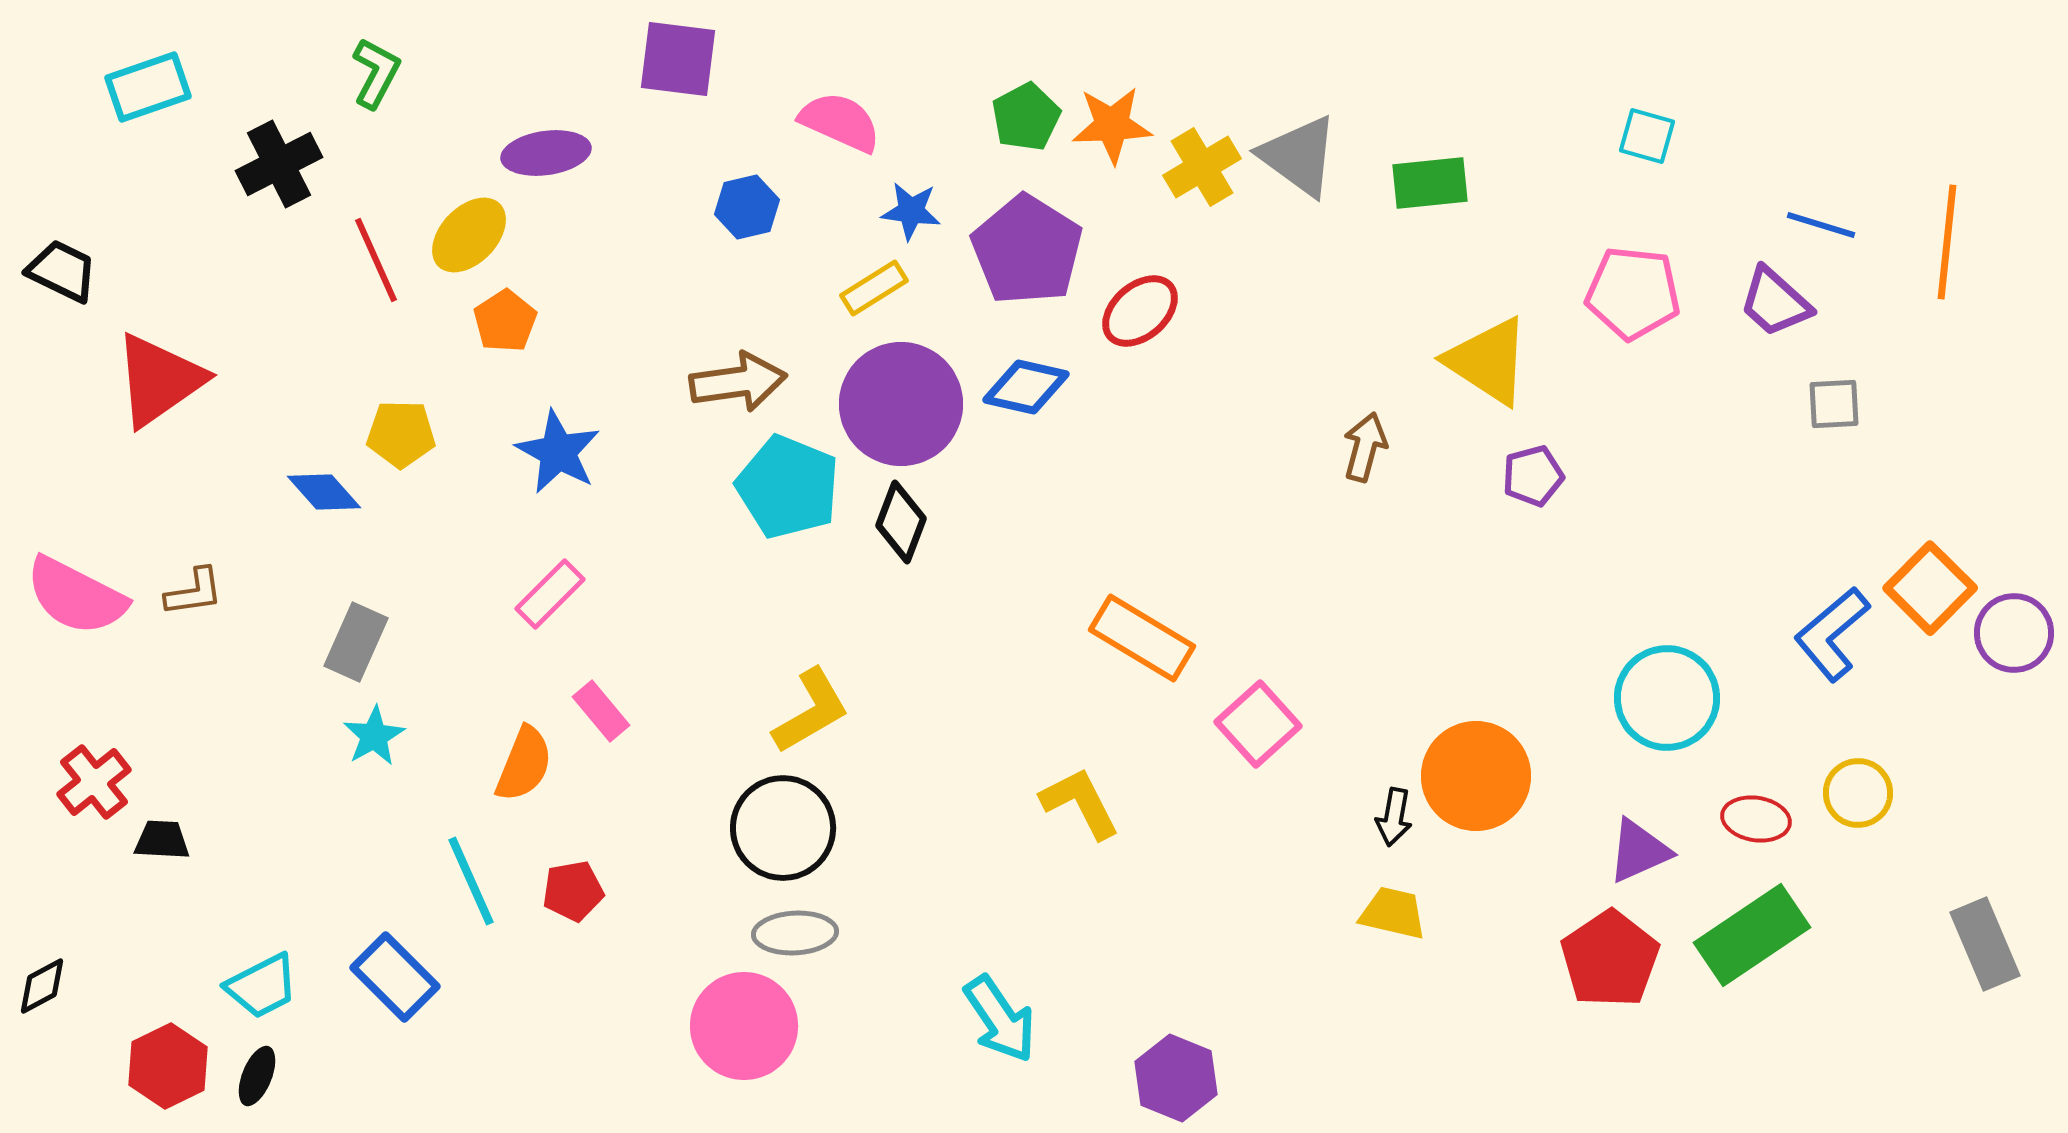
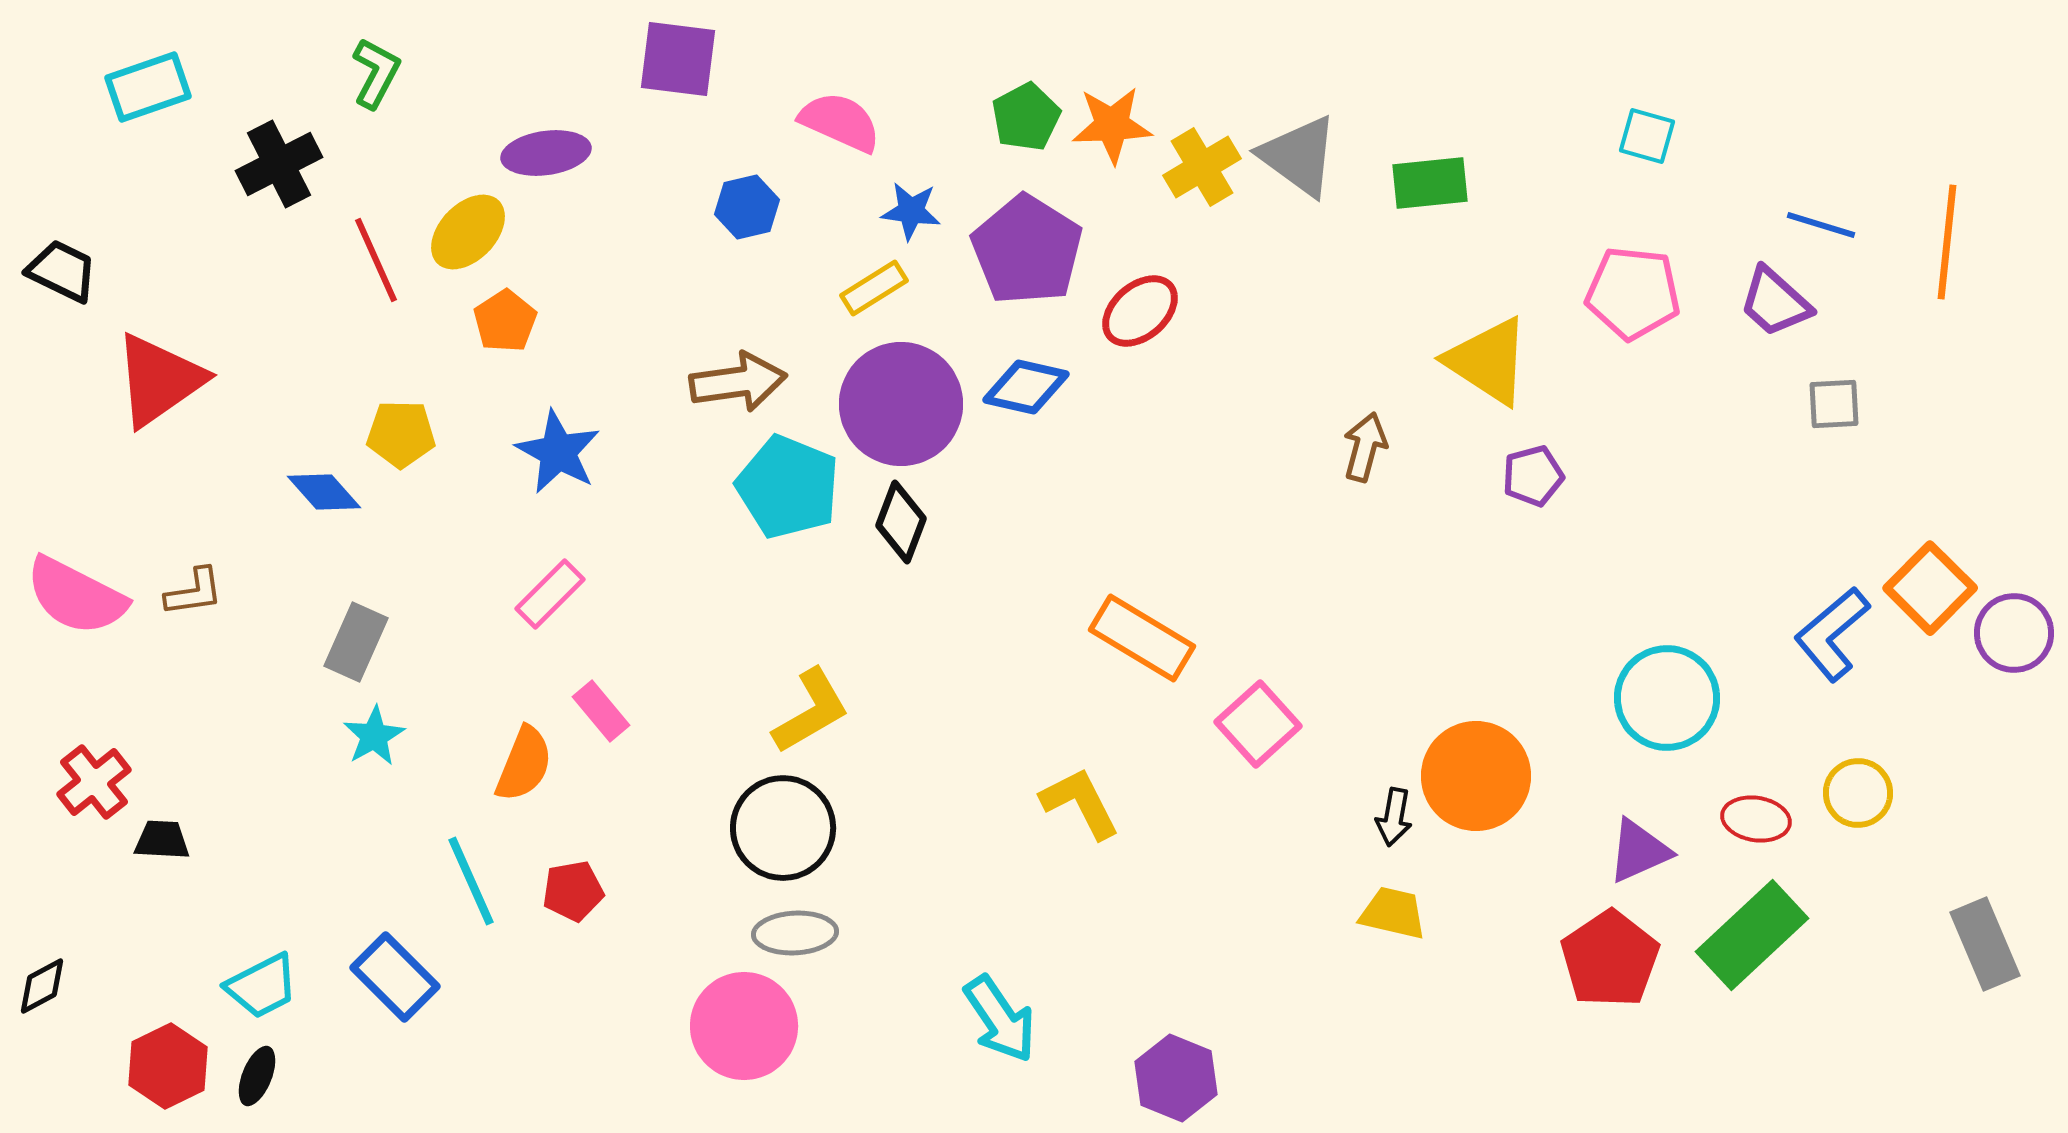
yellow ellipse at (469, 235): moved 1 px left, 3 px up
green rectangle at (1752, 935): rotated 9 degrees counterclockwise
